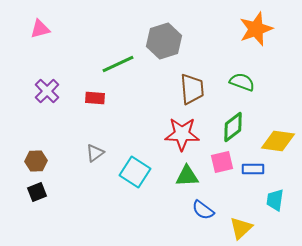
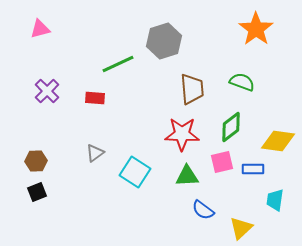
orange star: rotated 16 degrees counterclockwise
green diamond: moved 2 px left
